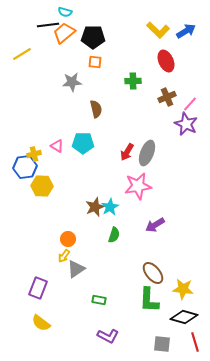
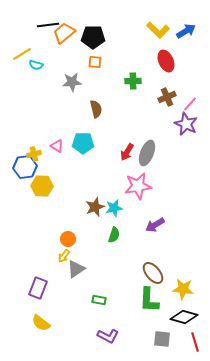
cyan semicircle: moved 29 px left, 53 px down
cyan star: moved 4 px right, 1 px down; rotated 18 degrees clockwise
gray square: moved 5 px up
